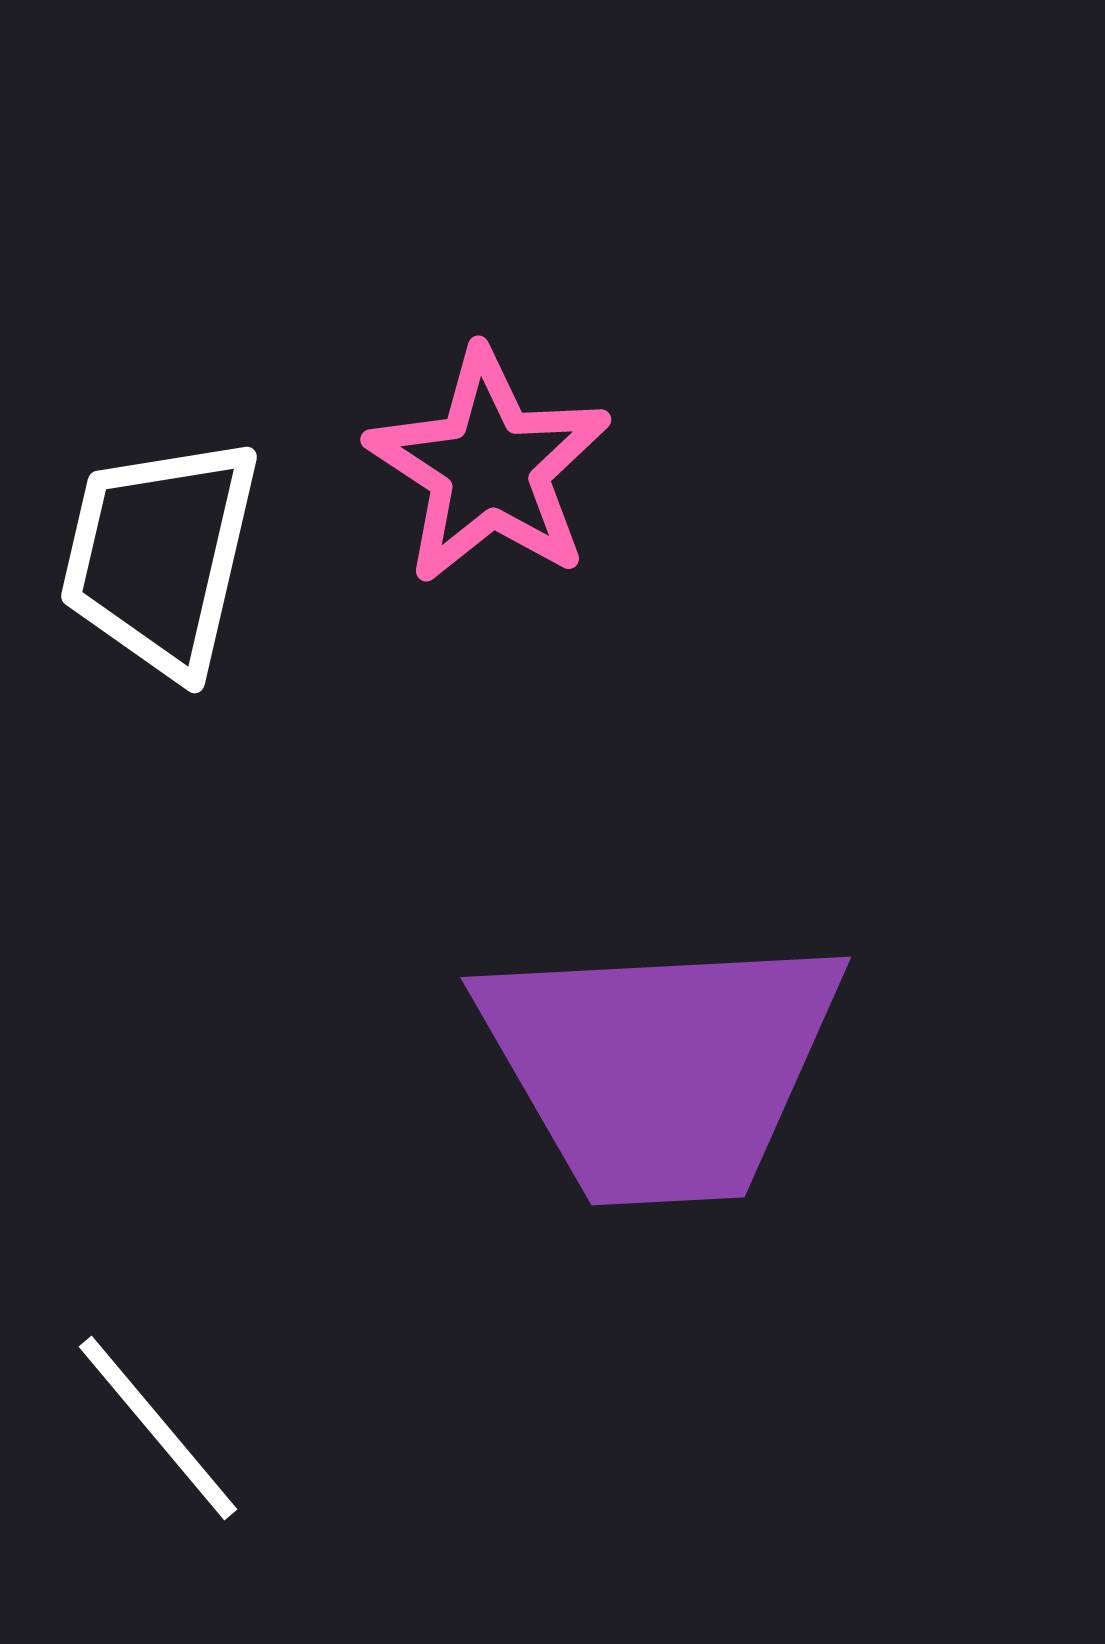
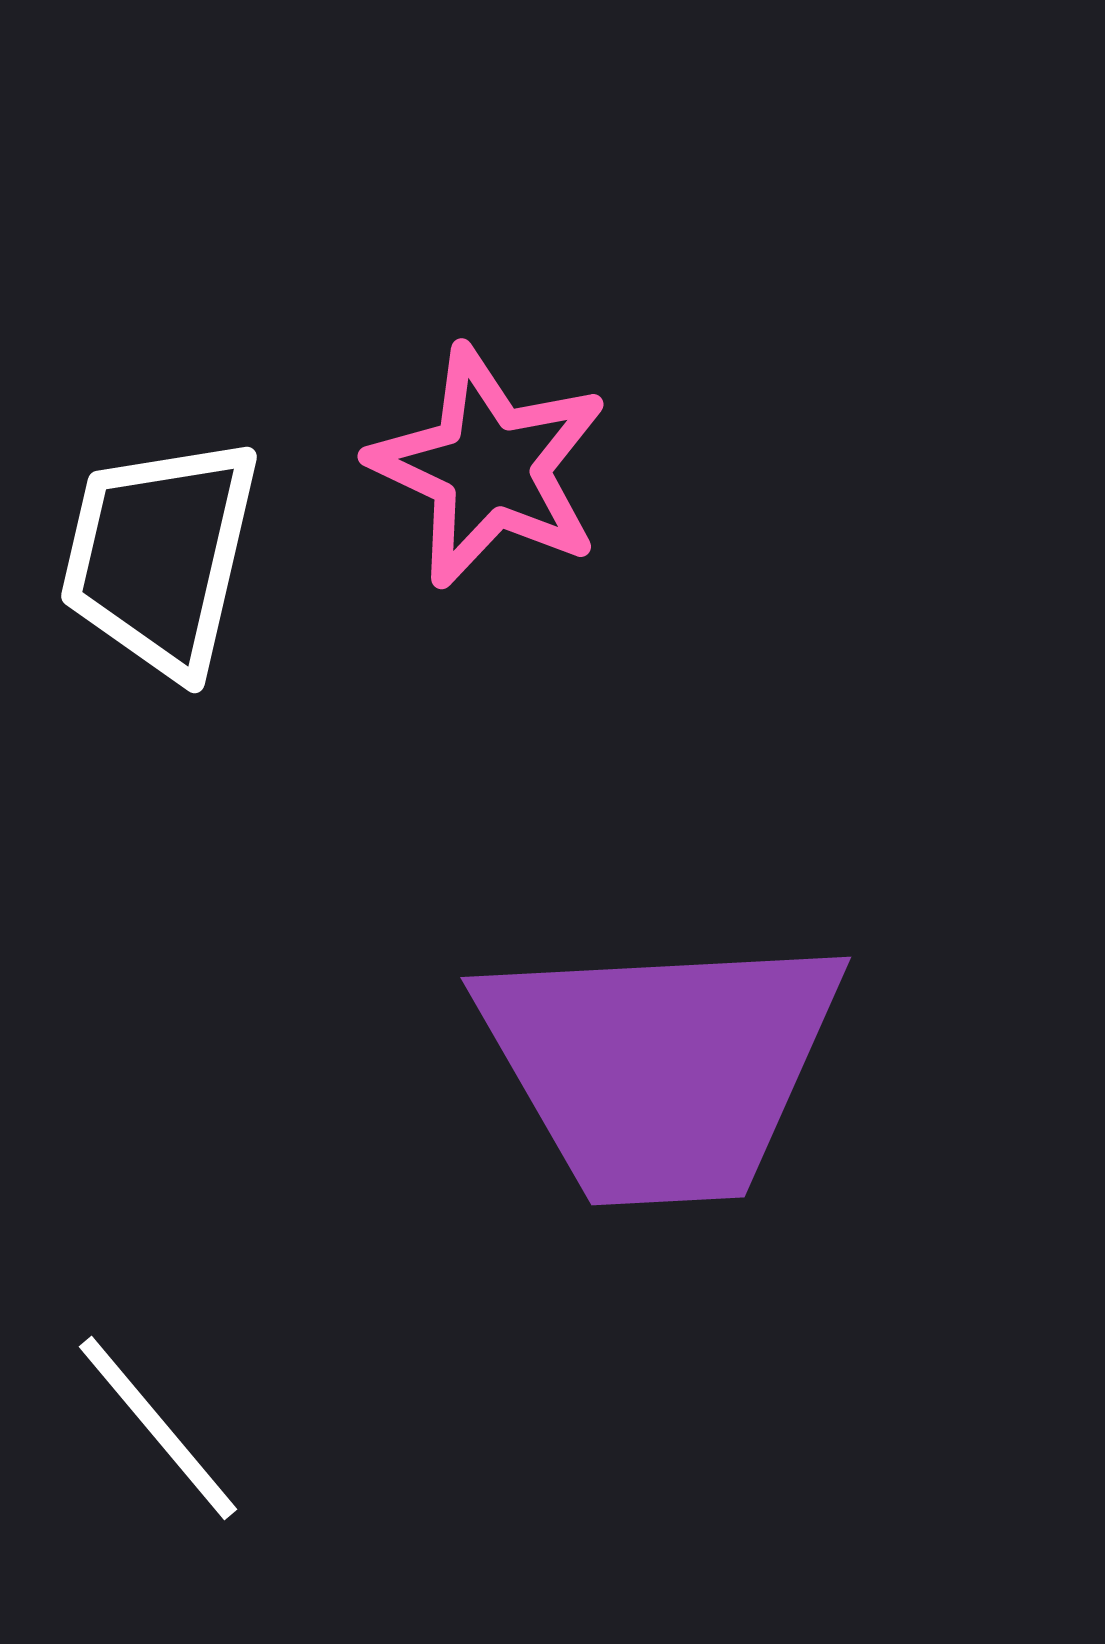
pink star: rotated 8 degrees counterclockwise
